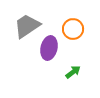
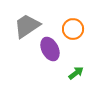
purple ellipse: moved 1 px right, 1 px down; rotated 40 degrees counterclockwise
green arrow: moved 3 px right, 1 px down
